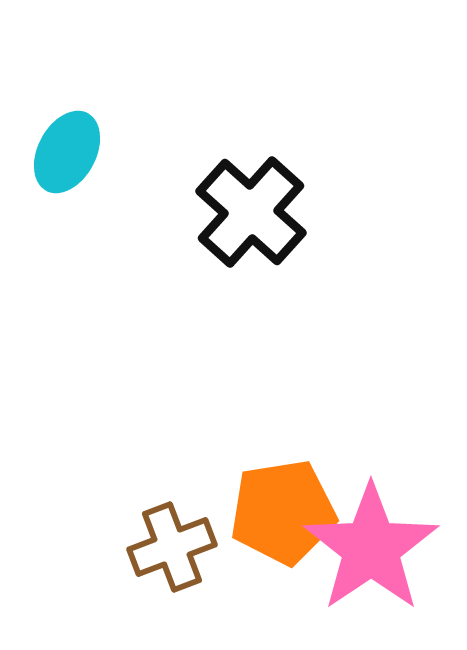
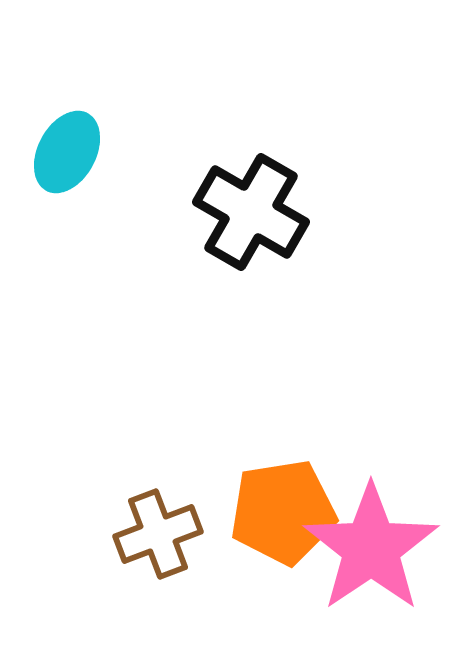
black cross: rotated 12 degrees counterclockwise
brown cross: moved 14 px left, 13 px up
